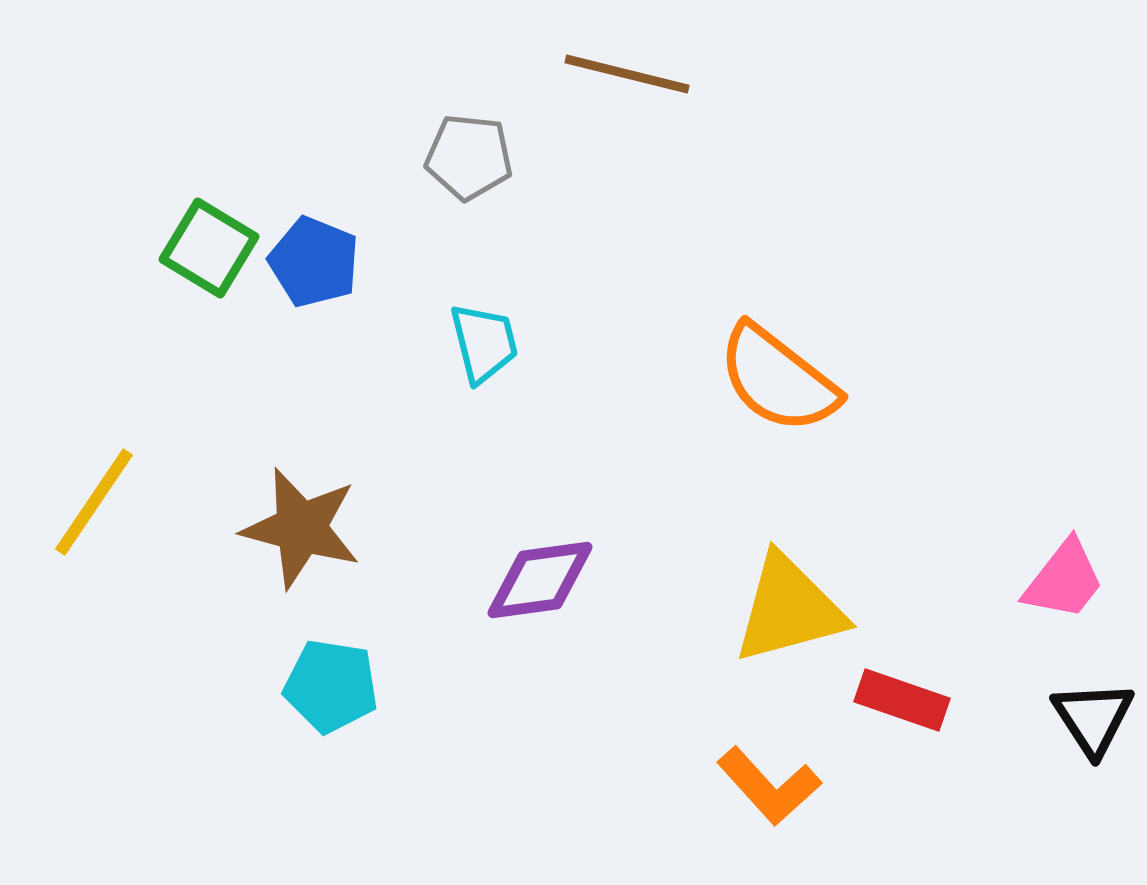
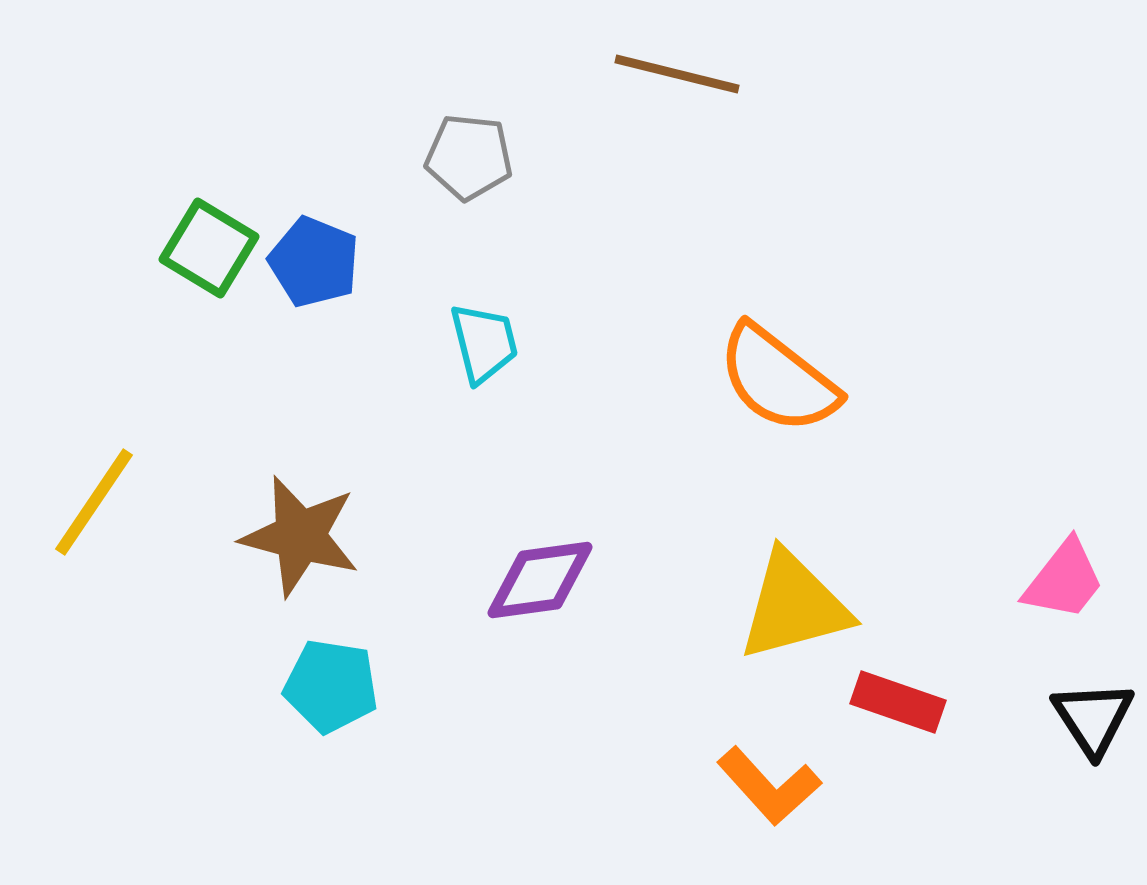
brown line: moved 50 px right
brown star: moved 1 px left, 8 px down
yellow triangle: moved 5 px right, 3 px up
red rectangle: moved 4 px left, 2 px down
